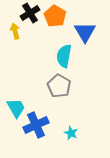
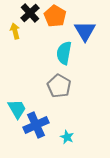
black cross: rotated 12 degrees counterclockwise
blue triangle: moved 1 px up
cyan semicircle: moved 3 px up
cyan trapezoid: moved 1 px right, 1 px down
cyan star: moved 4 px left, 4 px down
